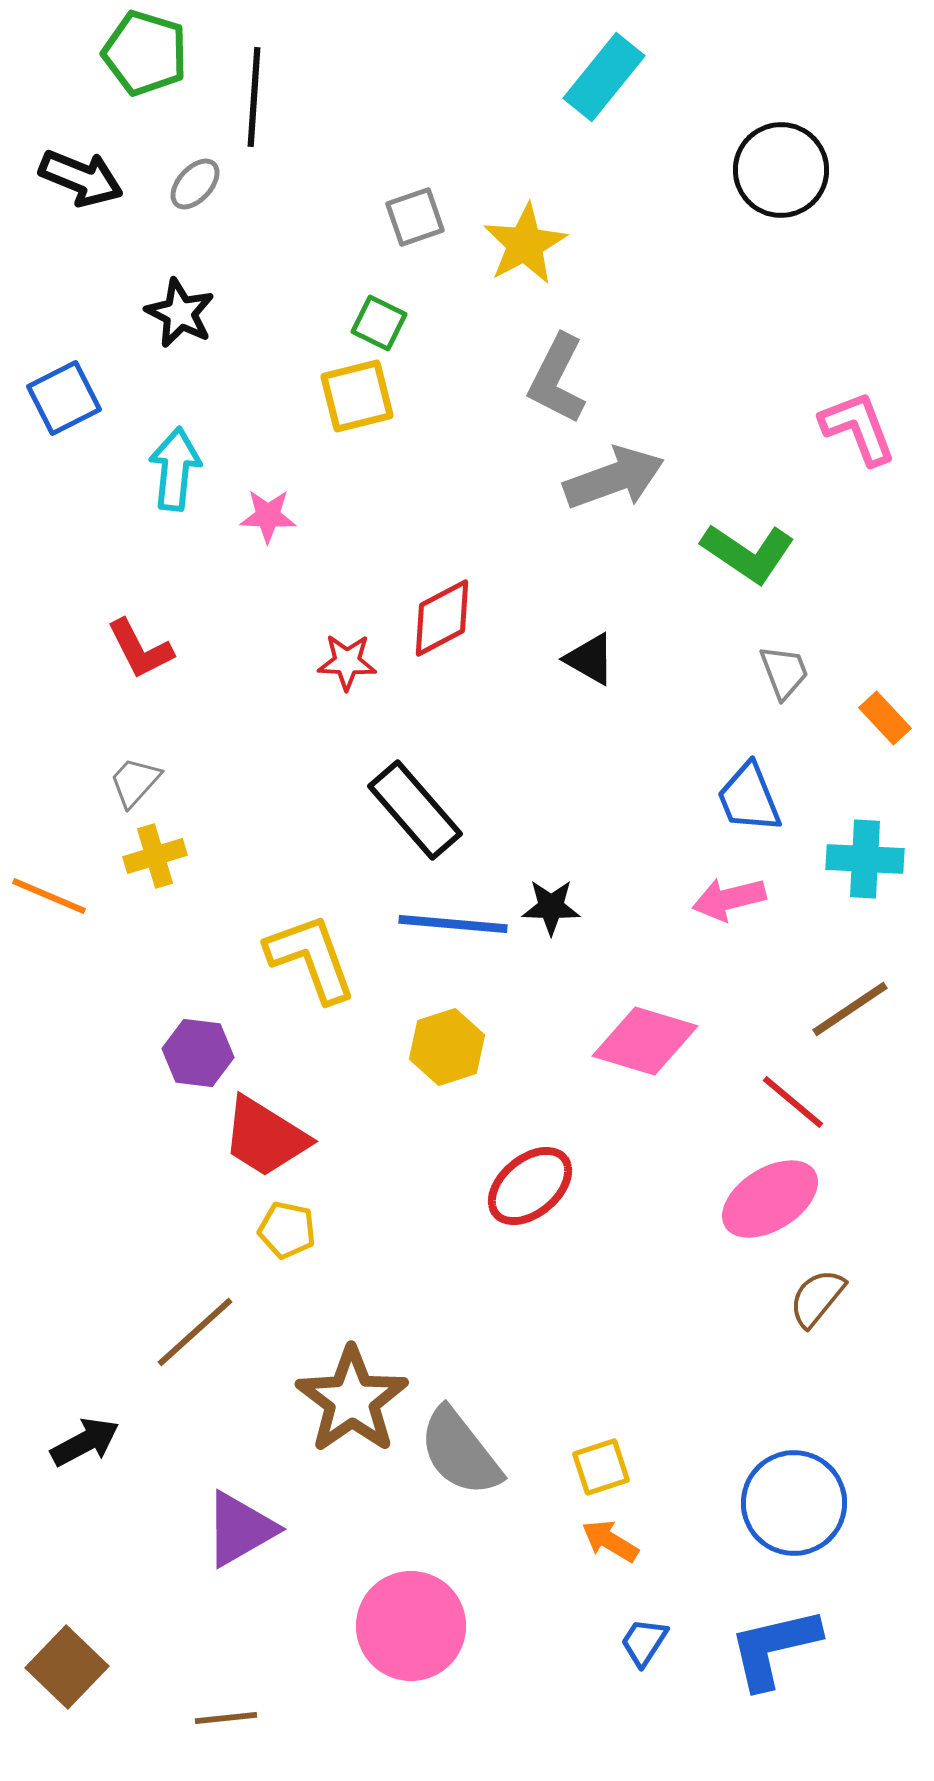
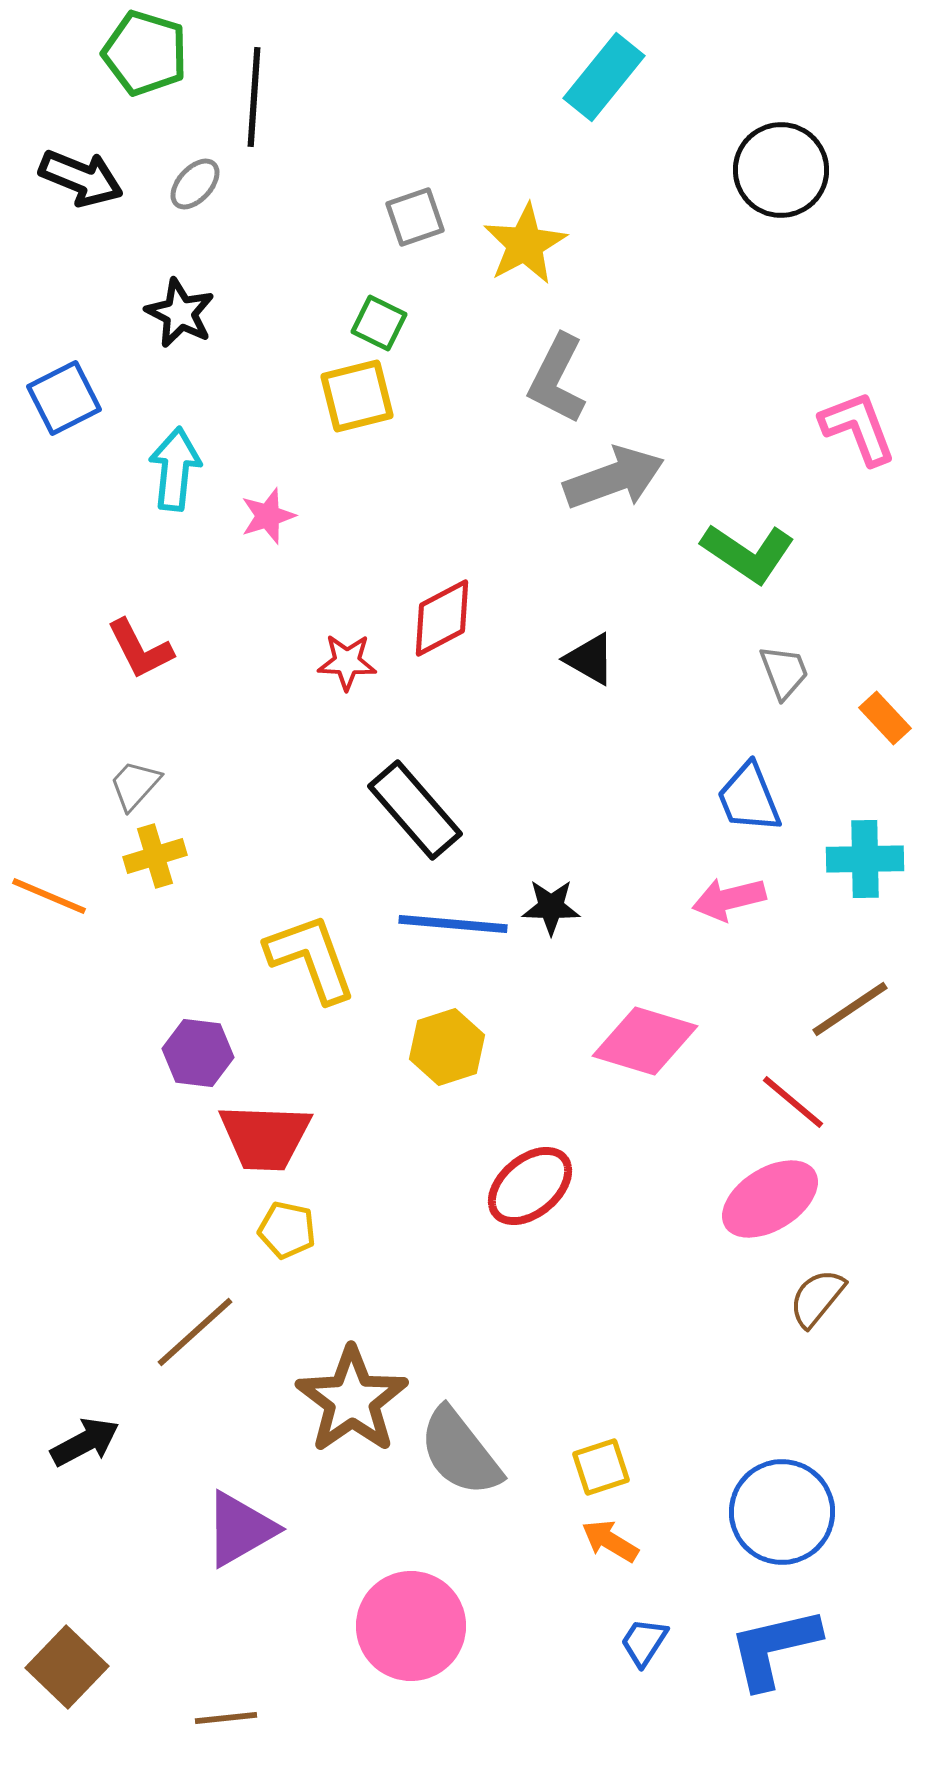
pink star at (268, 516): rotated 20 degrees counterclockwise
gray trapezoid at (135, 782): moved 3 px down
cyan cross at (865, 859): rotated 4 degrees counterclockwise
red trapezoid at (265, 1137): rotated 30 degrees counterclockwise
blue circle at (794, 1503): moved 12 px left, 9 px down
